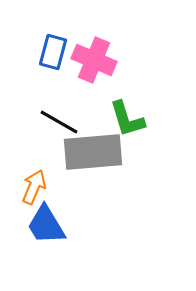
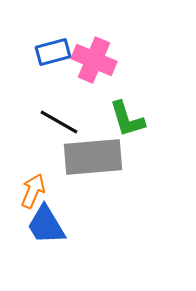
blue rectangle: rotated 60 degrees clockwise
gray rectangle: moved 5 px down
orange arrow: moved 1 px left, 4 px down
